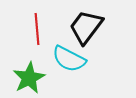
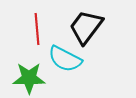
cyan semicircle: moved 4 px left
green star: rotated 28 degrees clockwise
